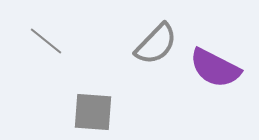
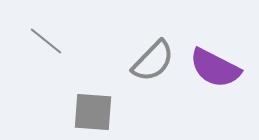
gray semicircle: moved 3 px left, 17 px down
